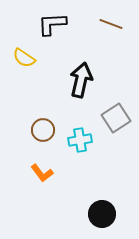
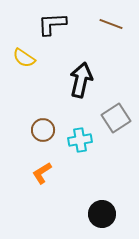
orange L-shape: rotated 95 degrees clockwise
